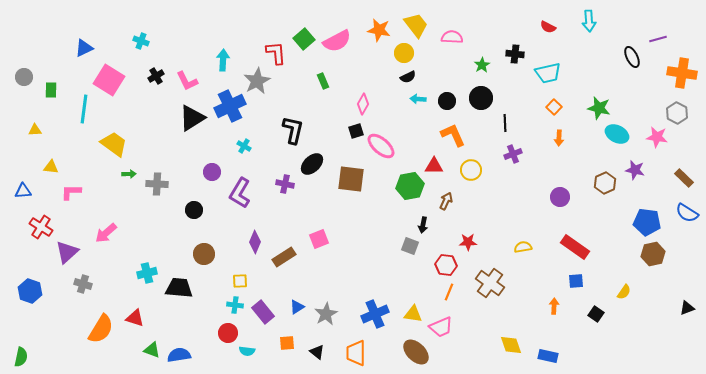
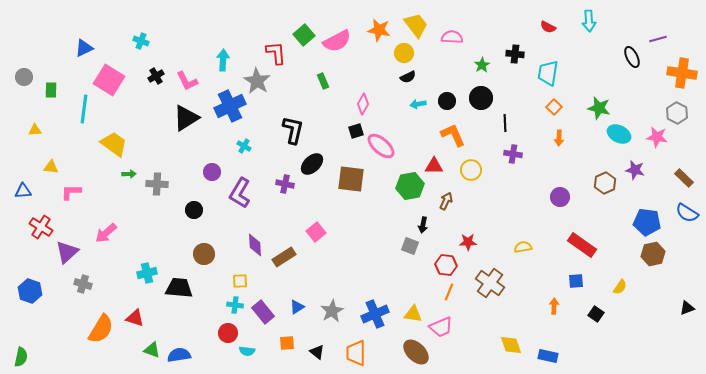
green square at (304, 39): moved 4 px up
cyan trapezoid at (548, 73): rotated 112 degrees clockwise
gray star at (257, 81): rotated 12 degrees counterclockwise
cyan arrow at (418, 99): moved 5 px down; rotated 14 degrees counterclockwise
black triangle at (192, 118): moved 6 px left
cyan ellipse at (617, 134): moved 2 px right
purple cross at (513, 154): rotated 30 degrees clockwise
pink square at (319, 239): moved 3 px left, 7 px up; rotated 18 degrees counterclockwise
purple diamond at (255, 242): moved 3 px down; rotated 25 degrees counterclockwise
red rectangle at (575, 247): moved 7 px right, 2 px up
yellow semicircle at (624, 292): moved 4 px left, 5 px up
gray star at (326, 314): moved 6 px right, 3 px up
